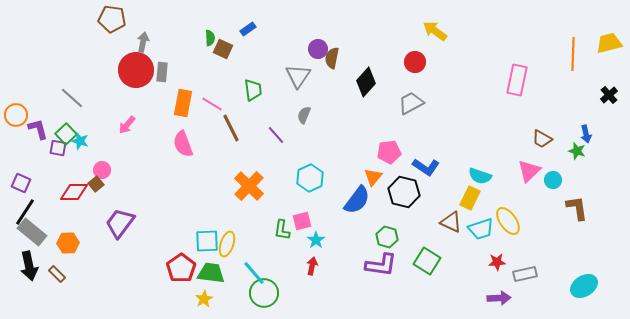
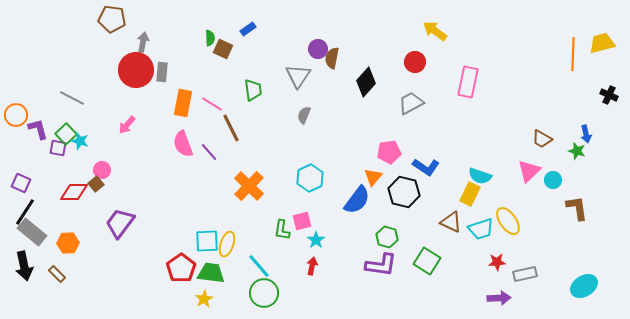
yellow trapezoid at (609, 43): moved 7 px left
pink rectangle at (517, 80): moved 49 px left, 2 px down
black cross at (609, 95): rotated 24 degrees counterclockwise
gray line at (72, 98): rotated 15 degrees counterclockwise
purple line at (276, 135): moved 67 px left, 17 px down
yellow rectangle at (470, 198): moved 4 px up
black arrow at (29, 266): moved 5 px left
cyan line at (254, 273): moved 5 px right, 7 px up
